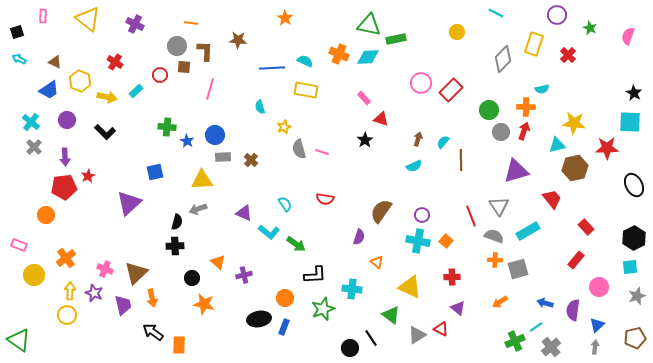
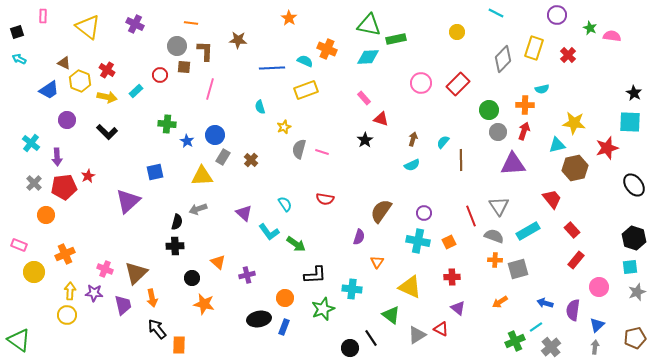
orange star at (285, 18): moved 4 px right
yellow triangle at (88, 19): moved 8 px down
pink semicircle at (628, 36): moved 16 px left; rotated 78 degrees clockwise
yellow rectangle at (534, 44): moved 4 px down
orange cross at (339, 54): moved 12 px left, 5 px up
brown triangle at (55, 62): moved 9 px right, 1 px down
red cross at (115, 62): moved 8 px left, 8 px down
yellow rectangle at (306, 90): rotated 30 degrees counterclockwise
red rectangle at (451, 90): moved 7 px right, 6 px up
orange cross at (526, 107): moved 1 px left, 2 px up
cyan cross at (31, 122): moved 21 px down
green cross at (167, 127): moved 3 px up
black L-shape at (105, 132): moved 2 px right
gray circle at (501, 132): moved 3 px left
brown arrow at (418, 139): moved 5 px left
gray cross at (34, 147): moved 36 px down
red star at (607, 148): rotated 15 degrees counterclockwise
gray semicircle at (299, 149): rotated 30 degrees clockwise
purple arrow at (65, 157): moved 8 px left
gray rectangle at (223, 157): rotated 56 degrees counterclockwise
cyan semicircle at (414, 166): moved 2 px left, 1 px up
purple triangle at (516, 171): moved 3 px left, 7 px up; rotated 12 degrees clockwise
yellow triangle at (202, 180): moved 4 px up
black ellipse at (634, 185): rotated 10 degrees counterclockwise
purple triangle at (129, 203): moved 1 px left, 2 px up
purple triangle at (244, 213): rotated 18 degrees clockwise
purple circle at (422, 215): moved 2 px right, 2 px up
red rectangle at (586, 227): moved 14 px left, 3 px down
cyan L-shape at (269, 232): rotated 15 degrees clockwise
black hexagon at (634, 238): rotated 15 degrees counterclockwise
orange square at (446, 241): moved 3 px right, 1 px down; rotated 24 degrees clockwise
orange cross at (66, 258): moved 1 px left, 4 px up; rotated 12 degrees clockwise
orange triangle at (377, 262): rotated 24 degrees clockwise
yellow circle at (34, 275): moved 3 px up
purple cross at (244, 275): moved 3 px right
purple star at (94, 293): rotated 18 degrees counterclockwise
gray star at (637, 296): moved 4 px up
black arrow at (153, 332): moved 4 px right, 3 px up; rotated 15 degrees clockwise
